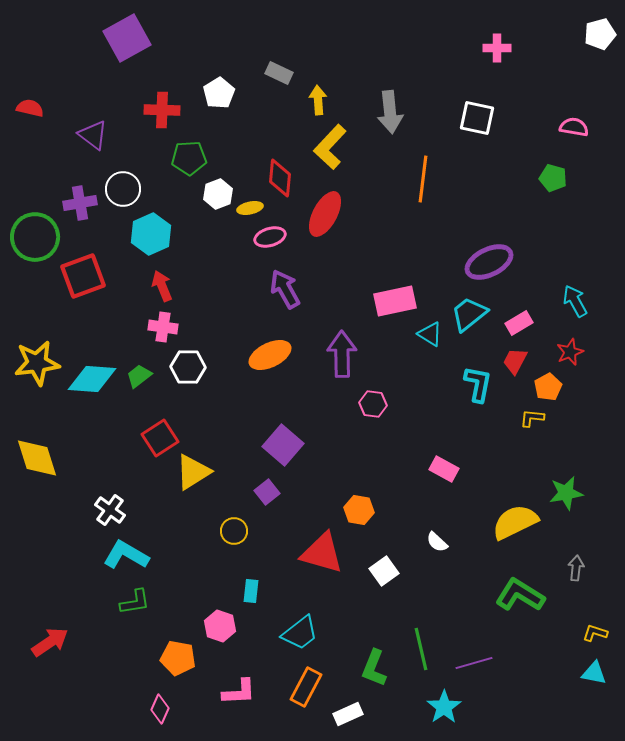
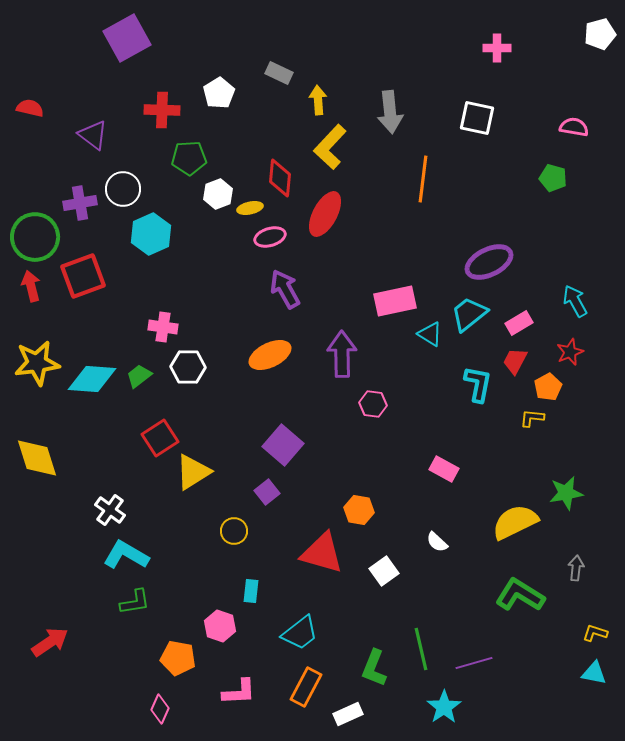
red arrow at (162, 286): moved 131 px left; rotated 8 degrees clockwise
